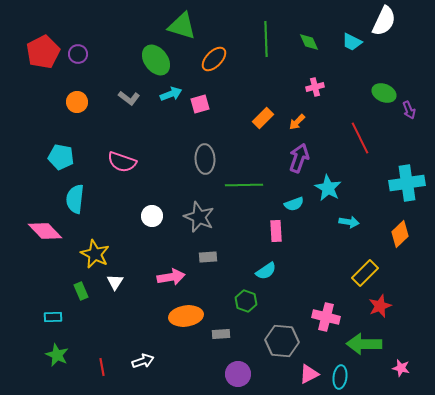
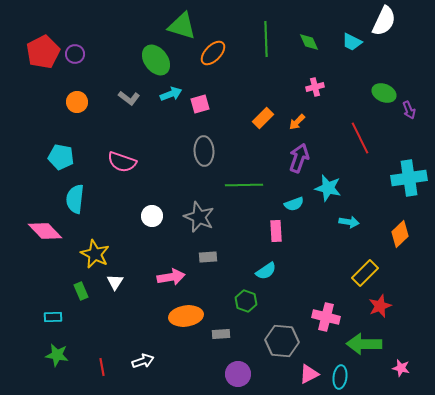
purple circle at (78, 54): moved 3 px left
orange ellipse at (214, 59): moved 1 px left, 6 px up
gray ellipse at (205, 159): moved 1 px left, 8 px up
cyan cross at (407, 183): moved 2 px right, 5 px up
cyan star at (328, 188): rotated 16 degrees counterclockwise
green star at (57, 355): rotated 15 degrees counterclockwise
